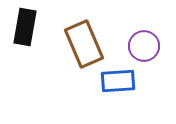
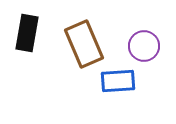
black rectangle: moved 2 px right, 6 px down
